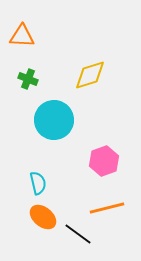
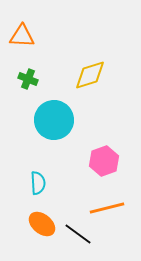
cyan semicircle: rotated 10 degrees clockwise
orange ellipse: moved 1 px left, 7 px down
